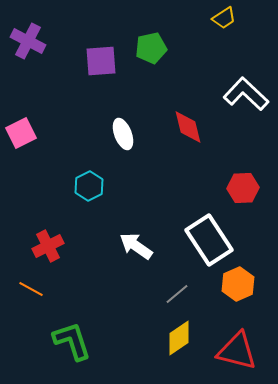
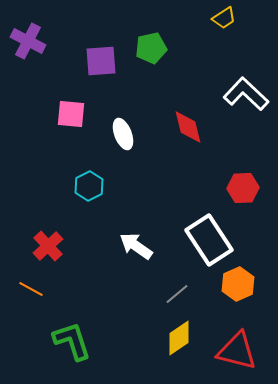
pink square: moved 50 px right, 19 px up; rotated 32 degrees clockwise
red cross: rotated 16 degrees counterclockwise
